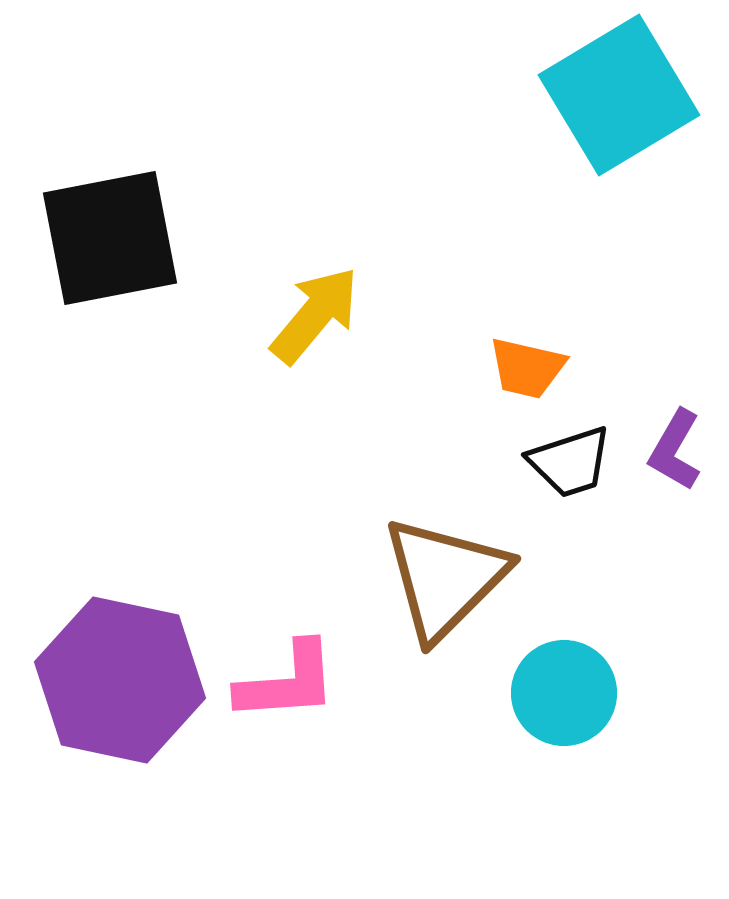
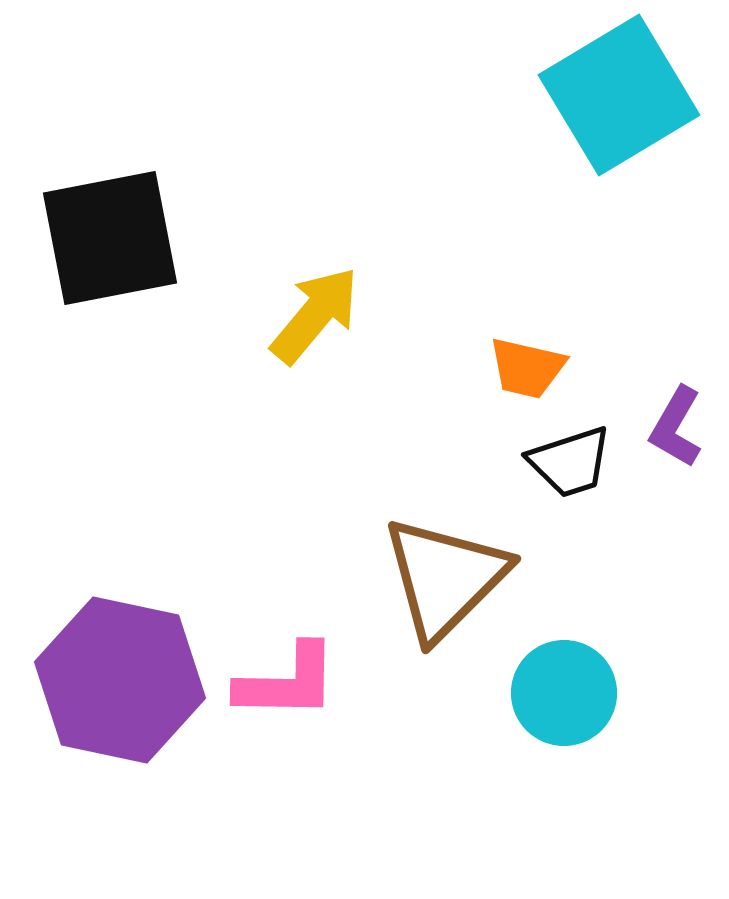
purple L-shape: moved 1 px right, 23 px up
pink L-shape: rotated 5 degrees clockwise
